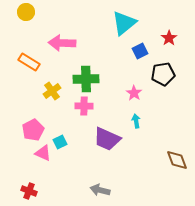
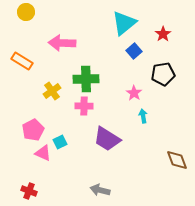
red star: moved 6 px left, 4 px up
blue square: moved 6 px left; rotated 14 degrees counterclockwise
orange rectangle: moved 7 px left, 1 px up
cyan arrow: moved 7 px right, 5 px up
purple trapezoid: rotated 8 degrees clockwise
